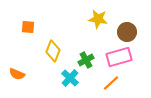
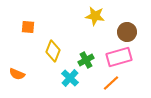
yellow star: moved 3 px left, 3 px up
